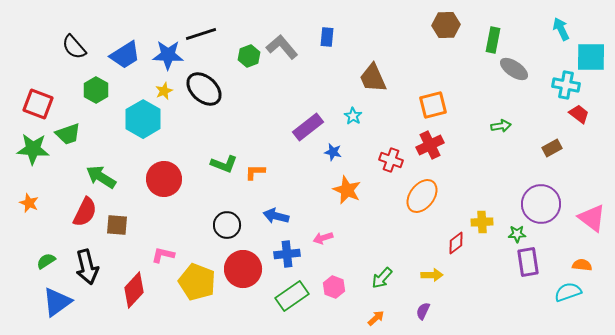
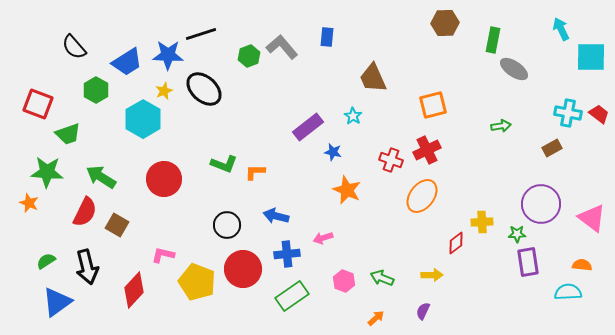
brown hexagon at (446, 25): moved 1 px left, 2 px up
blue trapezoid at (125, 55): moved 2 px right, 7 px down
cyan cross at (566, 85): moved 2 px right, 28 px down
red trapezoid at (579, 114): moved 20 px right
red cross at (430, 145): moved 3 px left, 5 px down
green star at (33, 149): moved 14 px right, 23 px down
brown square at (117, 225): rotated 25 degrees clockwise
green arrow at (382, 278): rotated 70 degrees clockwise
pink hexagon at (334, 287): moved 10 px right, 6 px up
cyan semicircle at (568, 292): rotated 16 degrees clockwise
